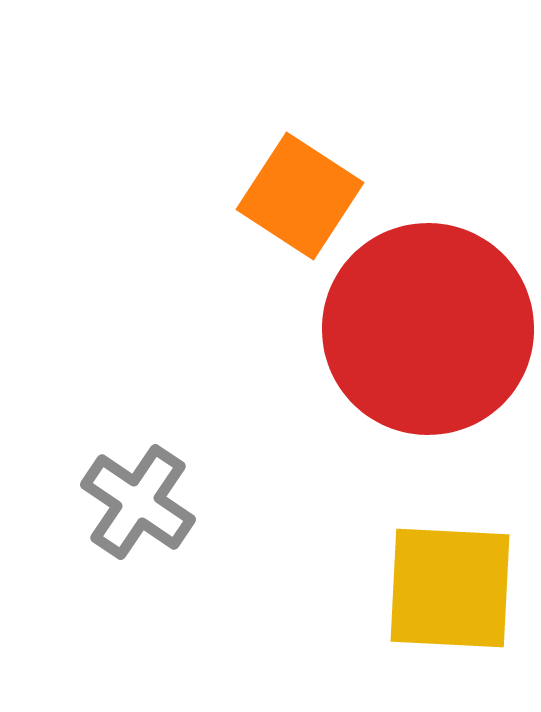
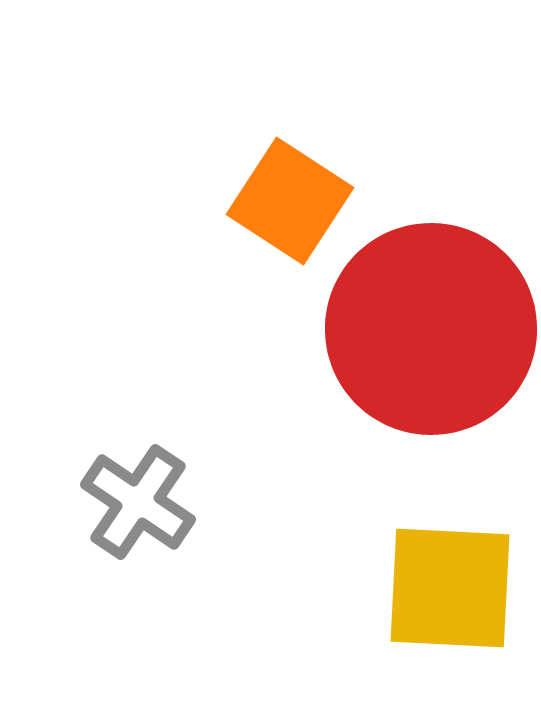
orange square: moved 10 px left, 5 px down
red circle: moved 3 px right
